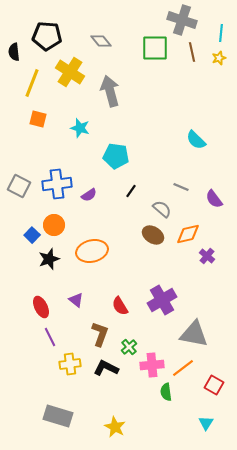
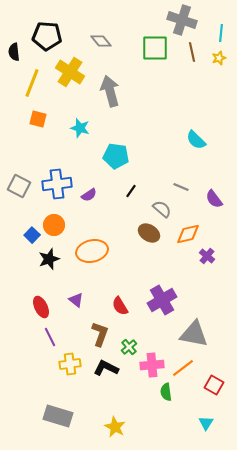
brown ellipse at (153, 235): moved 4 px left, 2 px up
